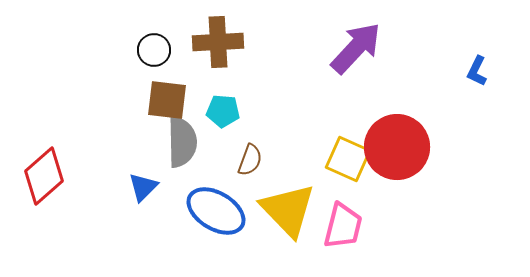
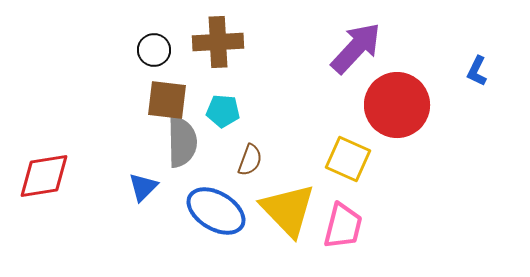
red circle: moved 42 px up
red diamond: rotated 32 degrees clockwise
